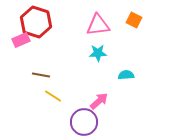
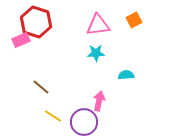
orange square: rotated 35 degrees clockwise
cyan star: moved 2 px left
brown line: moved 12 px down; rotated 30 degrees clockwise
yellow line: moved 20 px down
pink arrow: rotated 36 degrees counterclockwise
